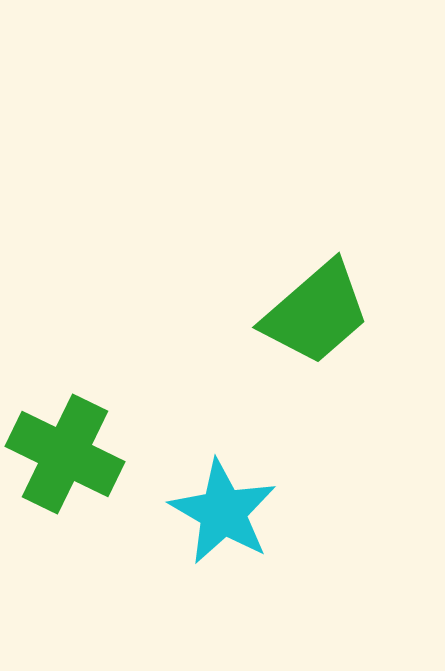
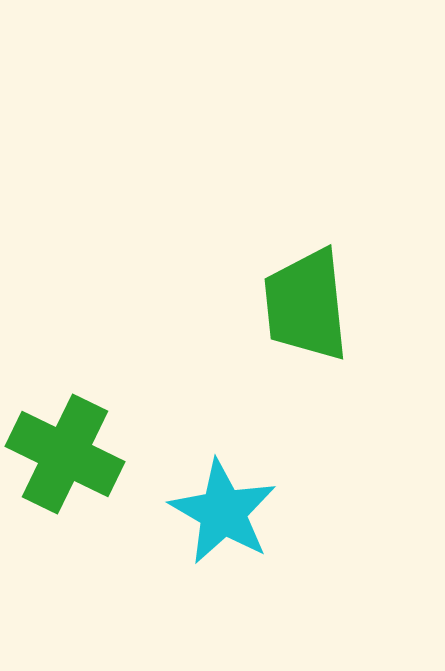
green trapezoid: moved 10 px left, 8 px up; rotated 125 degrees clockwise
